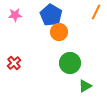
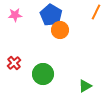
orange circle: moved 1 px right, 2 px up
green circle: moved 27 px left, 11 px down
